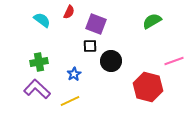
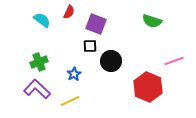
green semicircle: rotated 132 degrees counterclockwise
green cross: rotated 12 degrees counterclockwise
red hexagon: rotated 8 degrees clockwise
